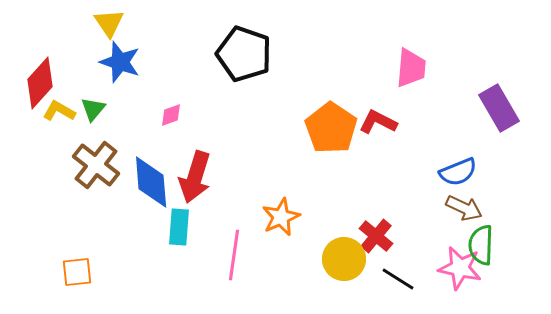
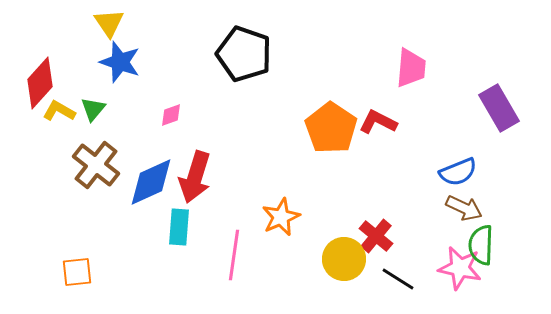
blue diamond: rotated 70 degrees clockwise
